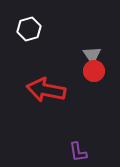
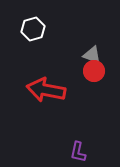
white hexagon: moved 4 px right
gray triangle: rotated 36 degrees counterclockwise
purple L-shape: rotated 20 degrees clockwise
